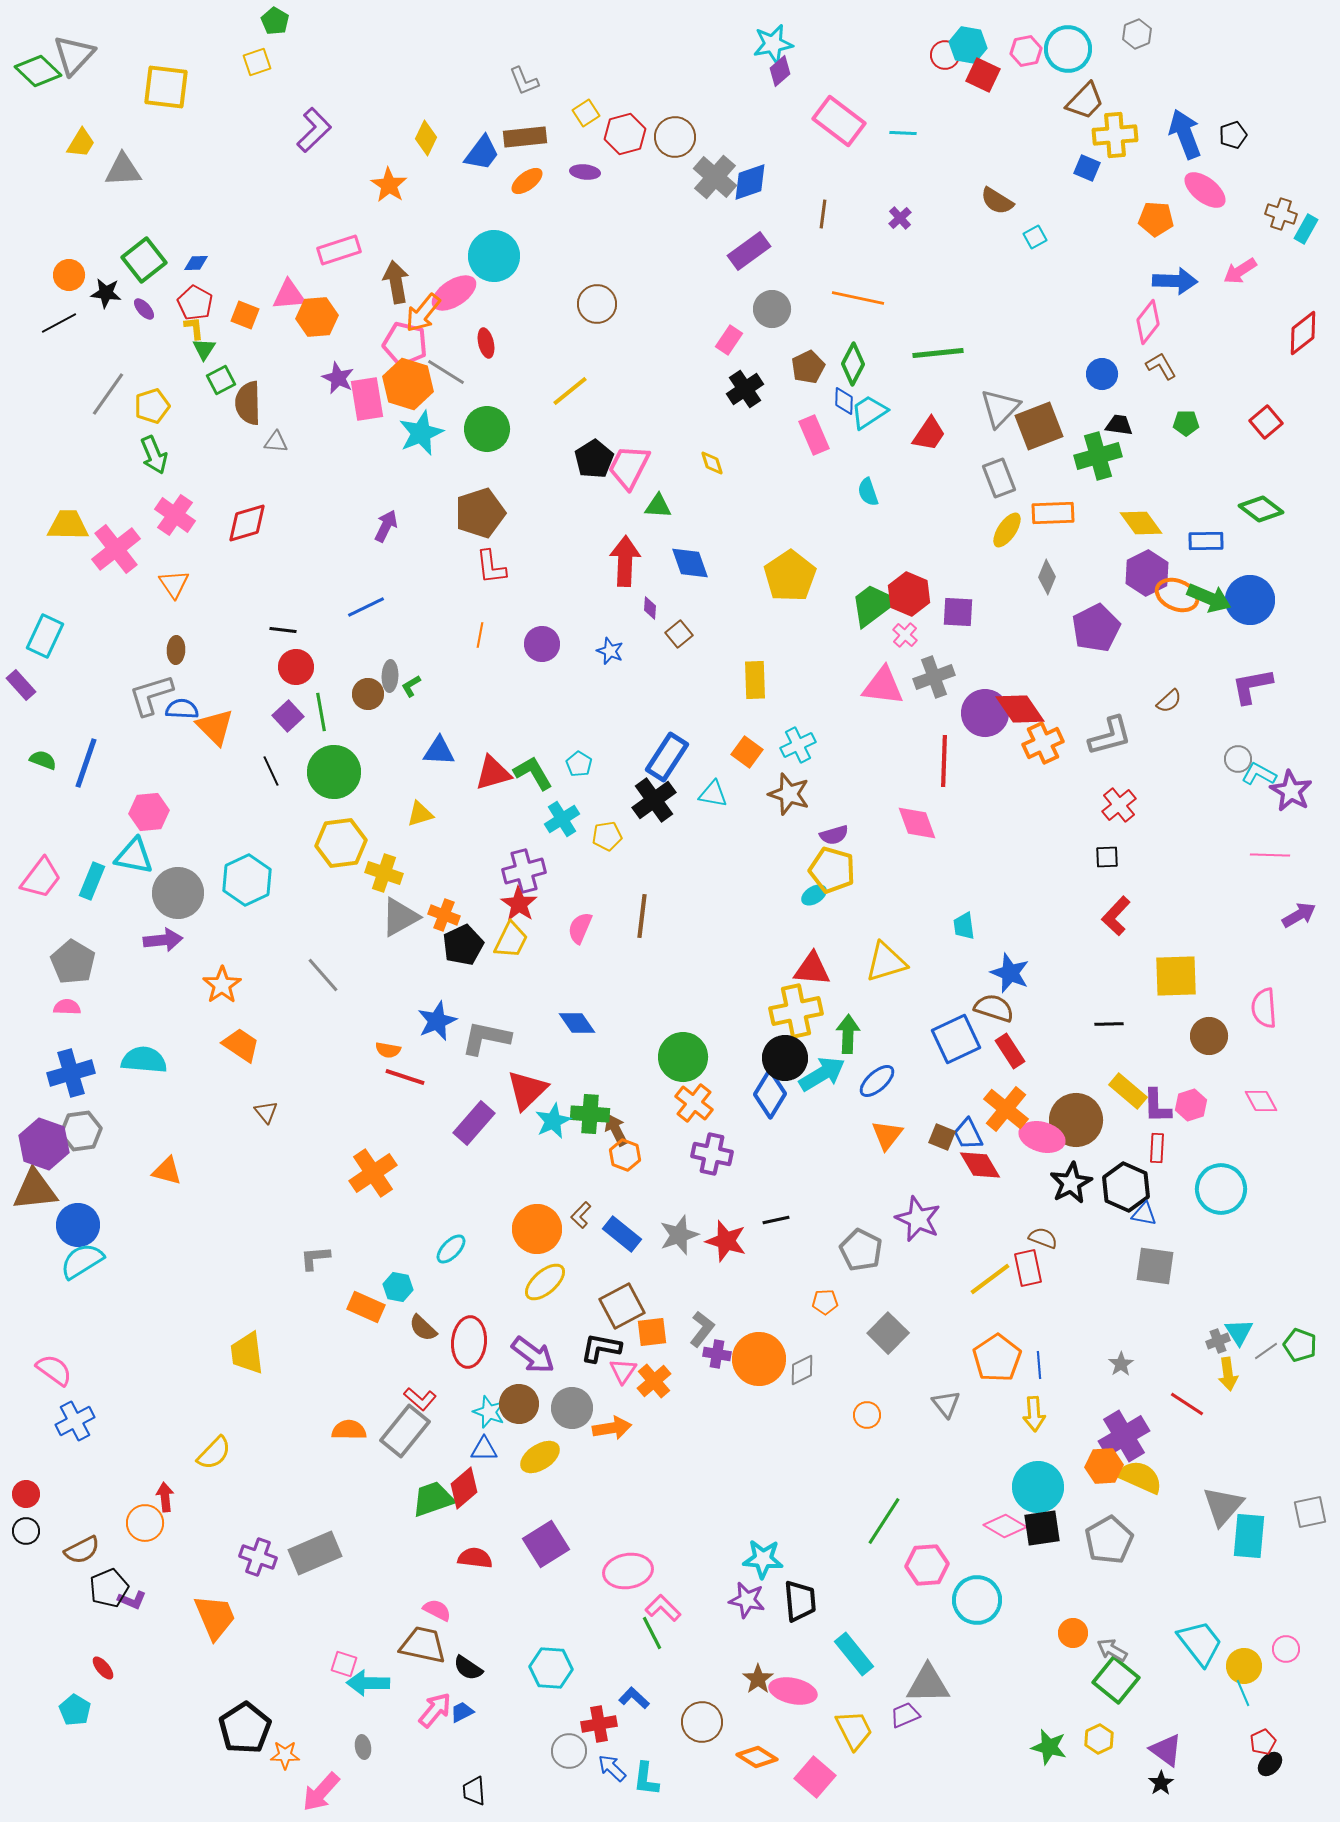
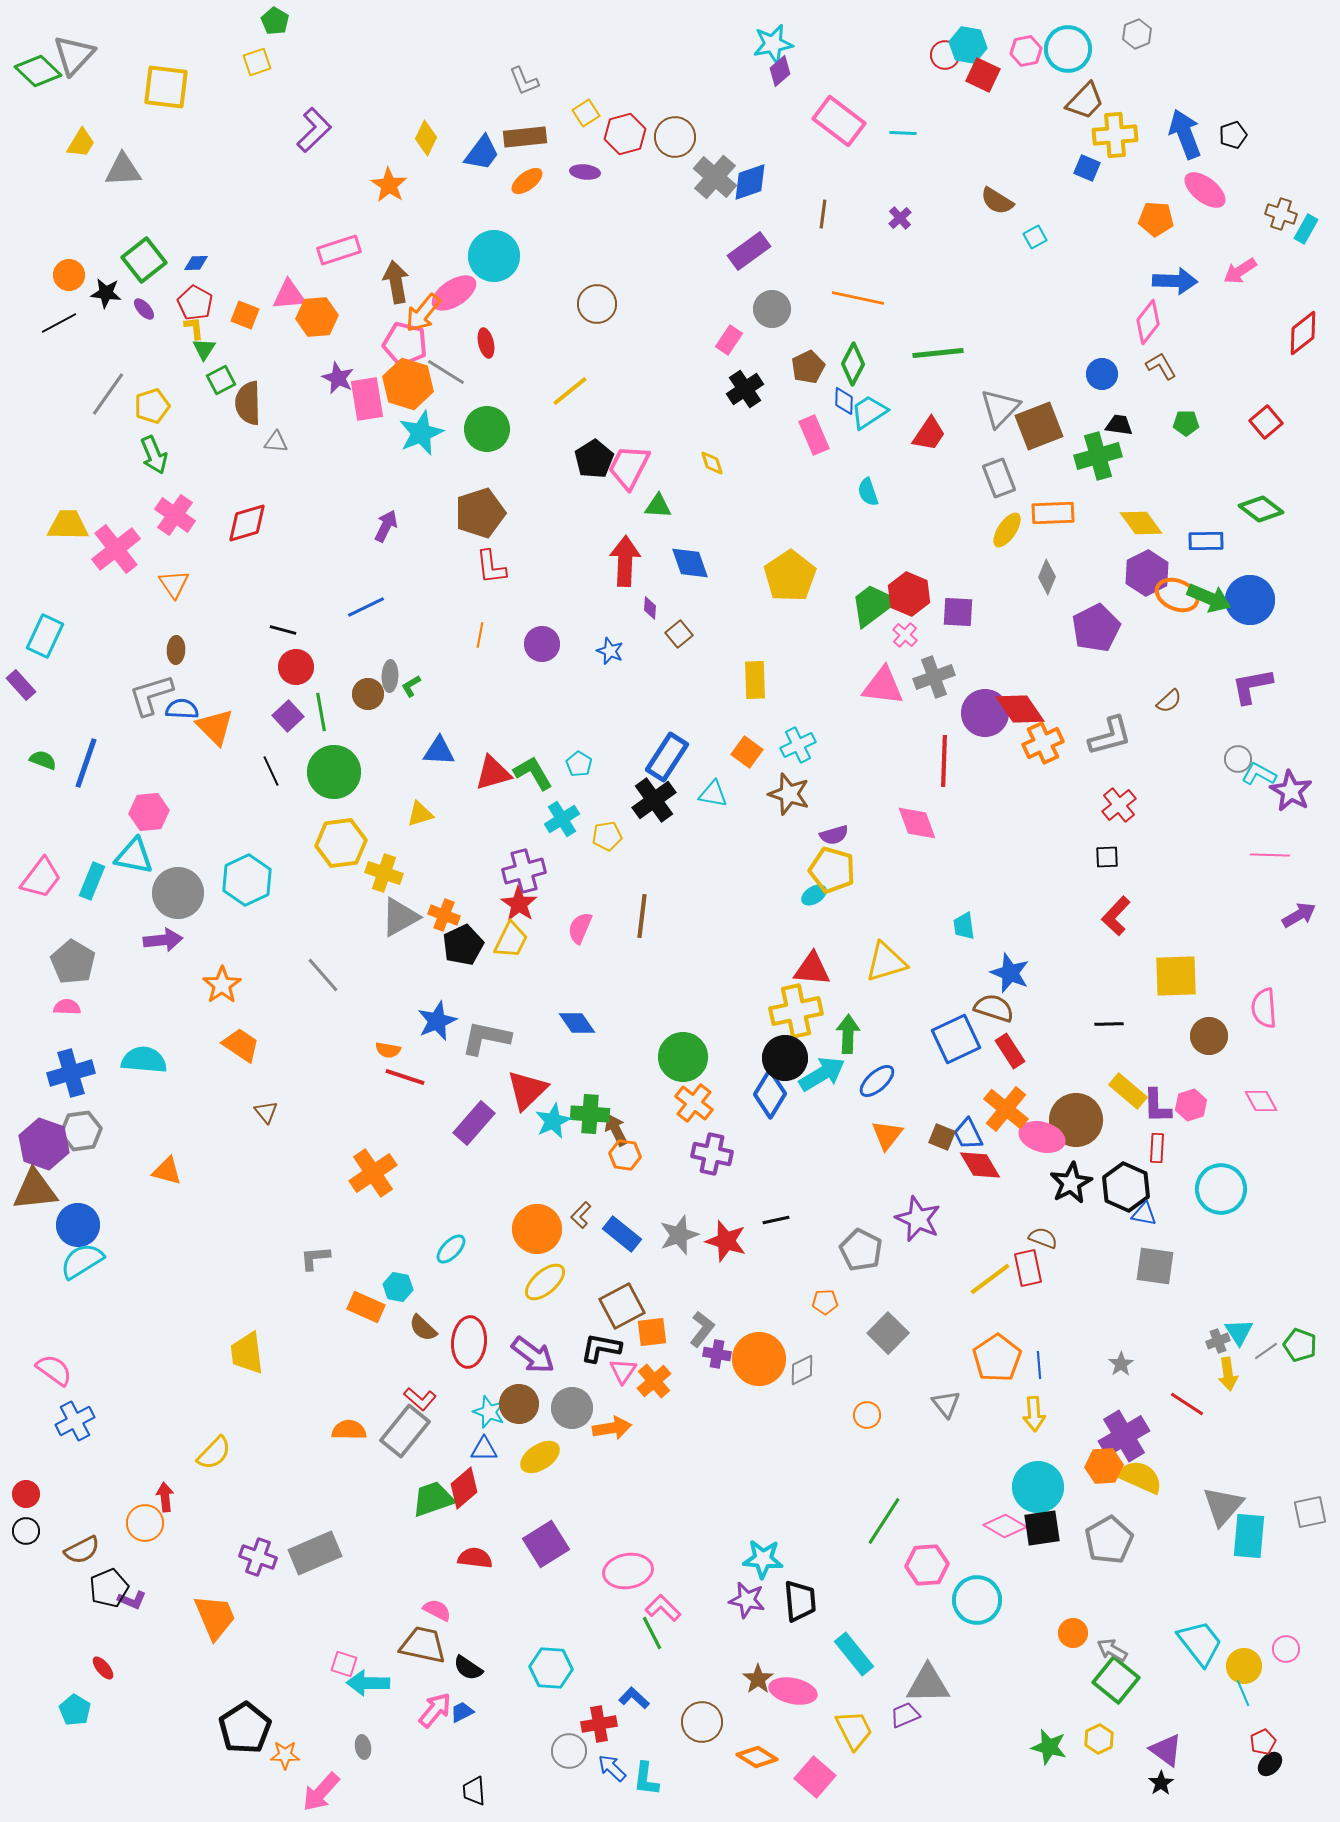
black line at (283, 630): rotated 8 degrees clockwise
orange hexagon at (625, 1155): rotated 12 degrees counterclockwise
